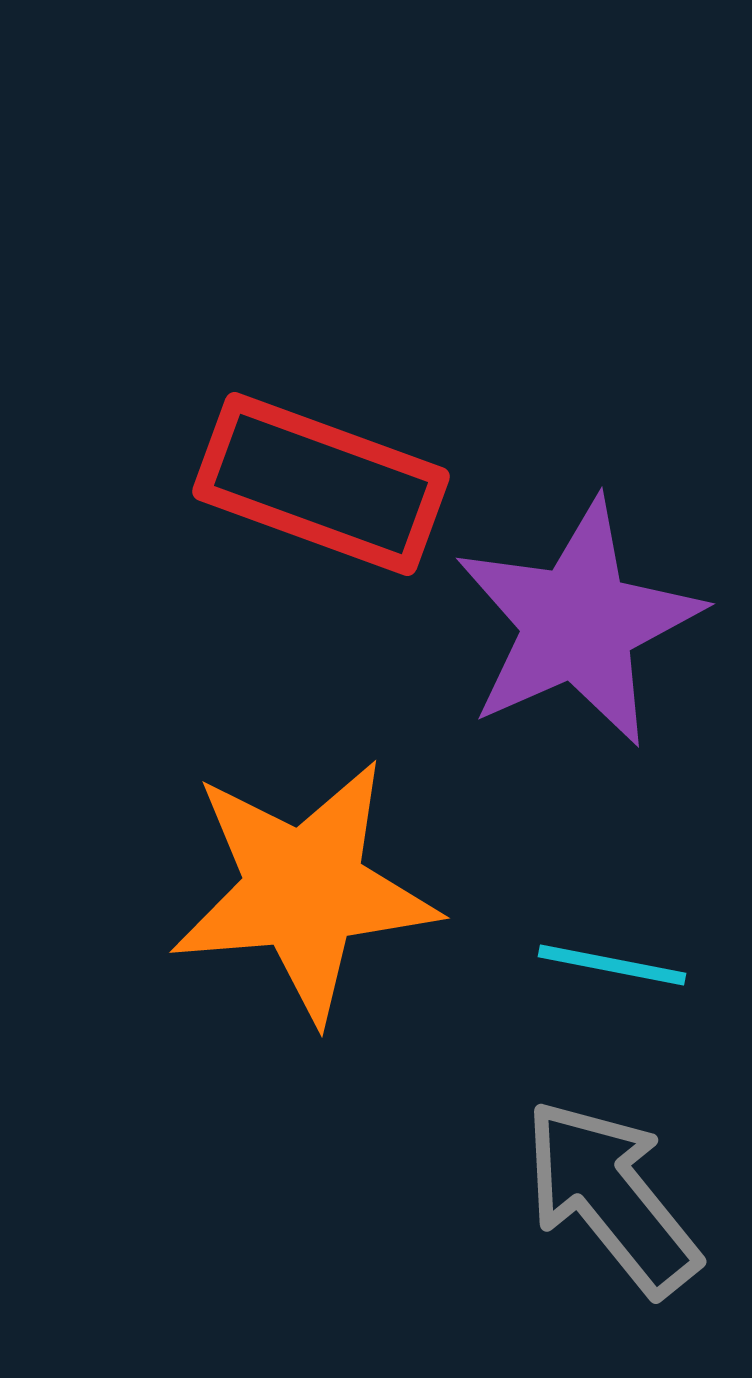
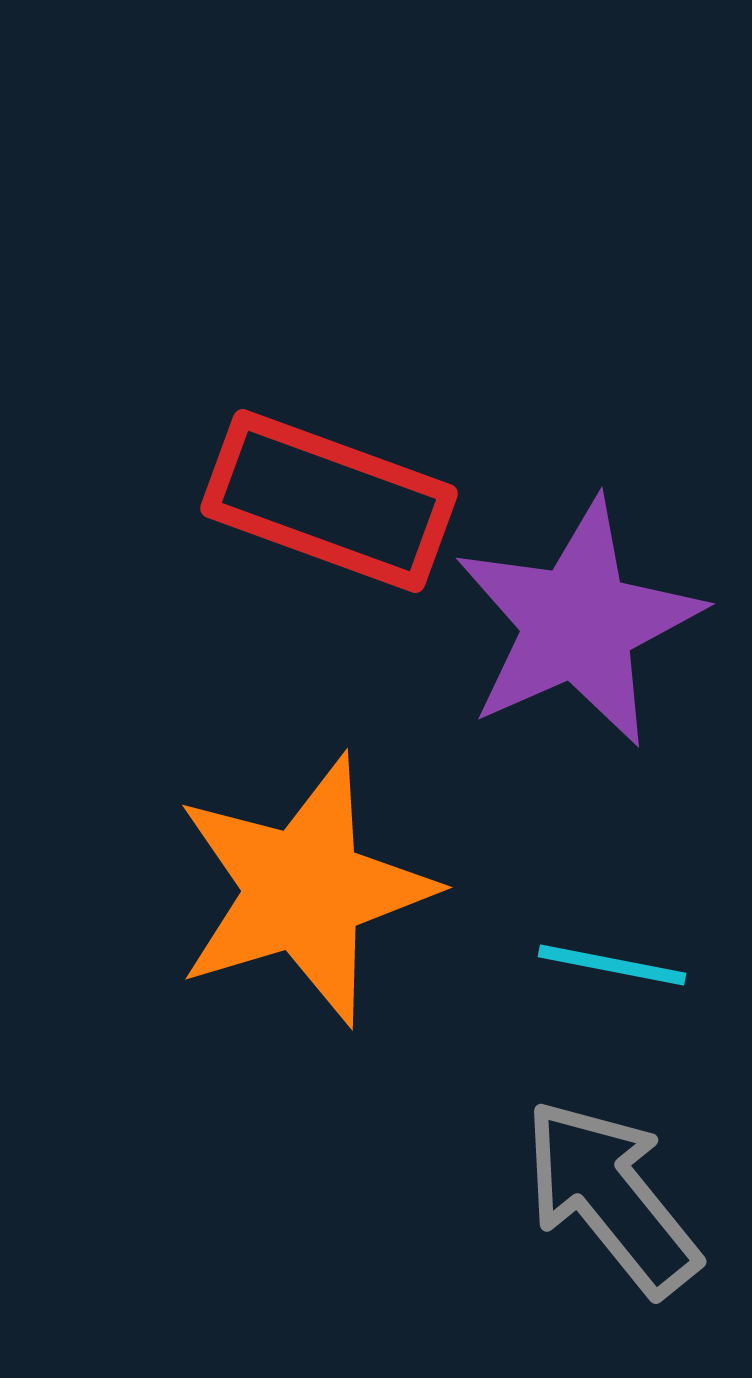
red rectangle: moved 8 px right, 17 px down
orange star: rotated 12 degrees counterclockwise
